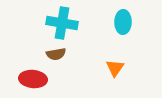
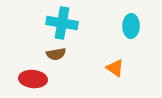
cyan ellipse: moved 8 px right, 4 px down
orange triangle: rotated 30 degrees counterclockwise
